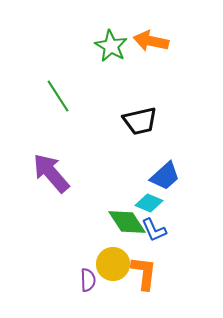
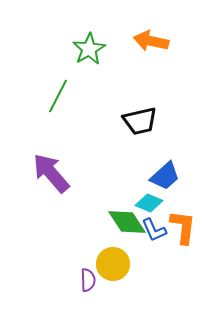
green star: moved 22 px left, 3 px down; rotated 12 degrees clockwise
green line: rotated 60 degrees clockwise
orange L-shape: moved 39 px right, 46 px up
